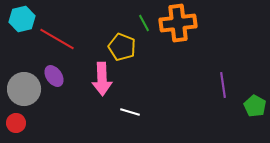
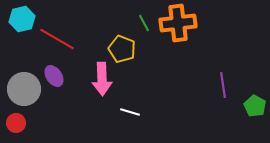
yellow pentagon: moved 2 px down
